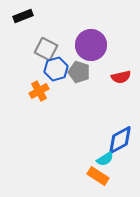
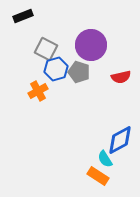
orange cross: moved 1 px left
cyan semicircle: rotated 90 degrees clockwise
